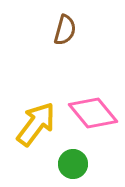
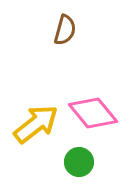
yellow arrow: rotated 15 degrees clockwise
green circle: moved 6 px right, 2 px up
